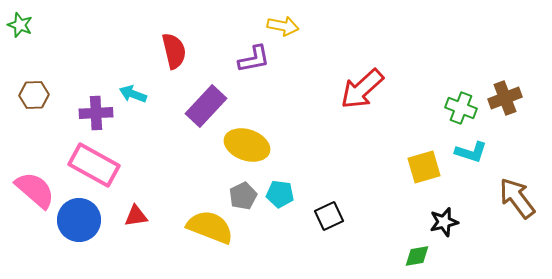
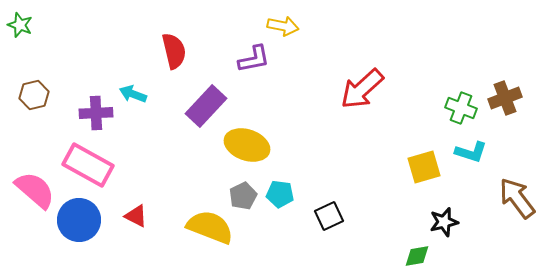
brown hexagon: rotated 12 degrees counterclockwise
pink rectangle: moved 6 px left
red triangle: rotated 35 degrees clockwise
